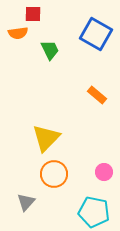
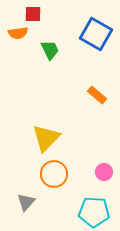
cyan pentagon: rotated 8 degrees counterclockwise
